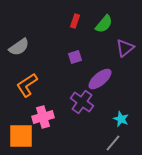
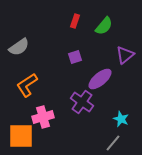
green semicircle: moved 2 px down
purple triangle: moved 7 px down
